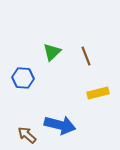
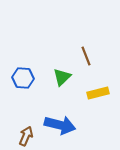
green triangle: moved 10 px right, 25 px down
brown arrow: moved 1 px left, 1 px down; rotated 72 degrees clockwise
